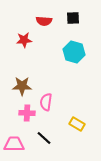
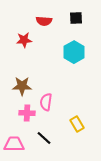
black square: moved 3 px right
cyan hexagon: rotated 15 degrees clockwise
yellow rectangle: rotated 28 degrees clockwise
